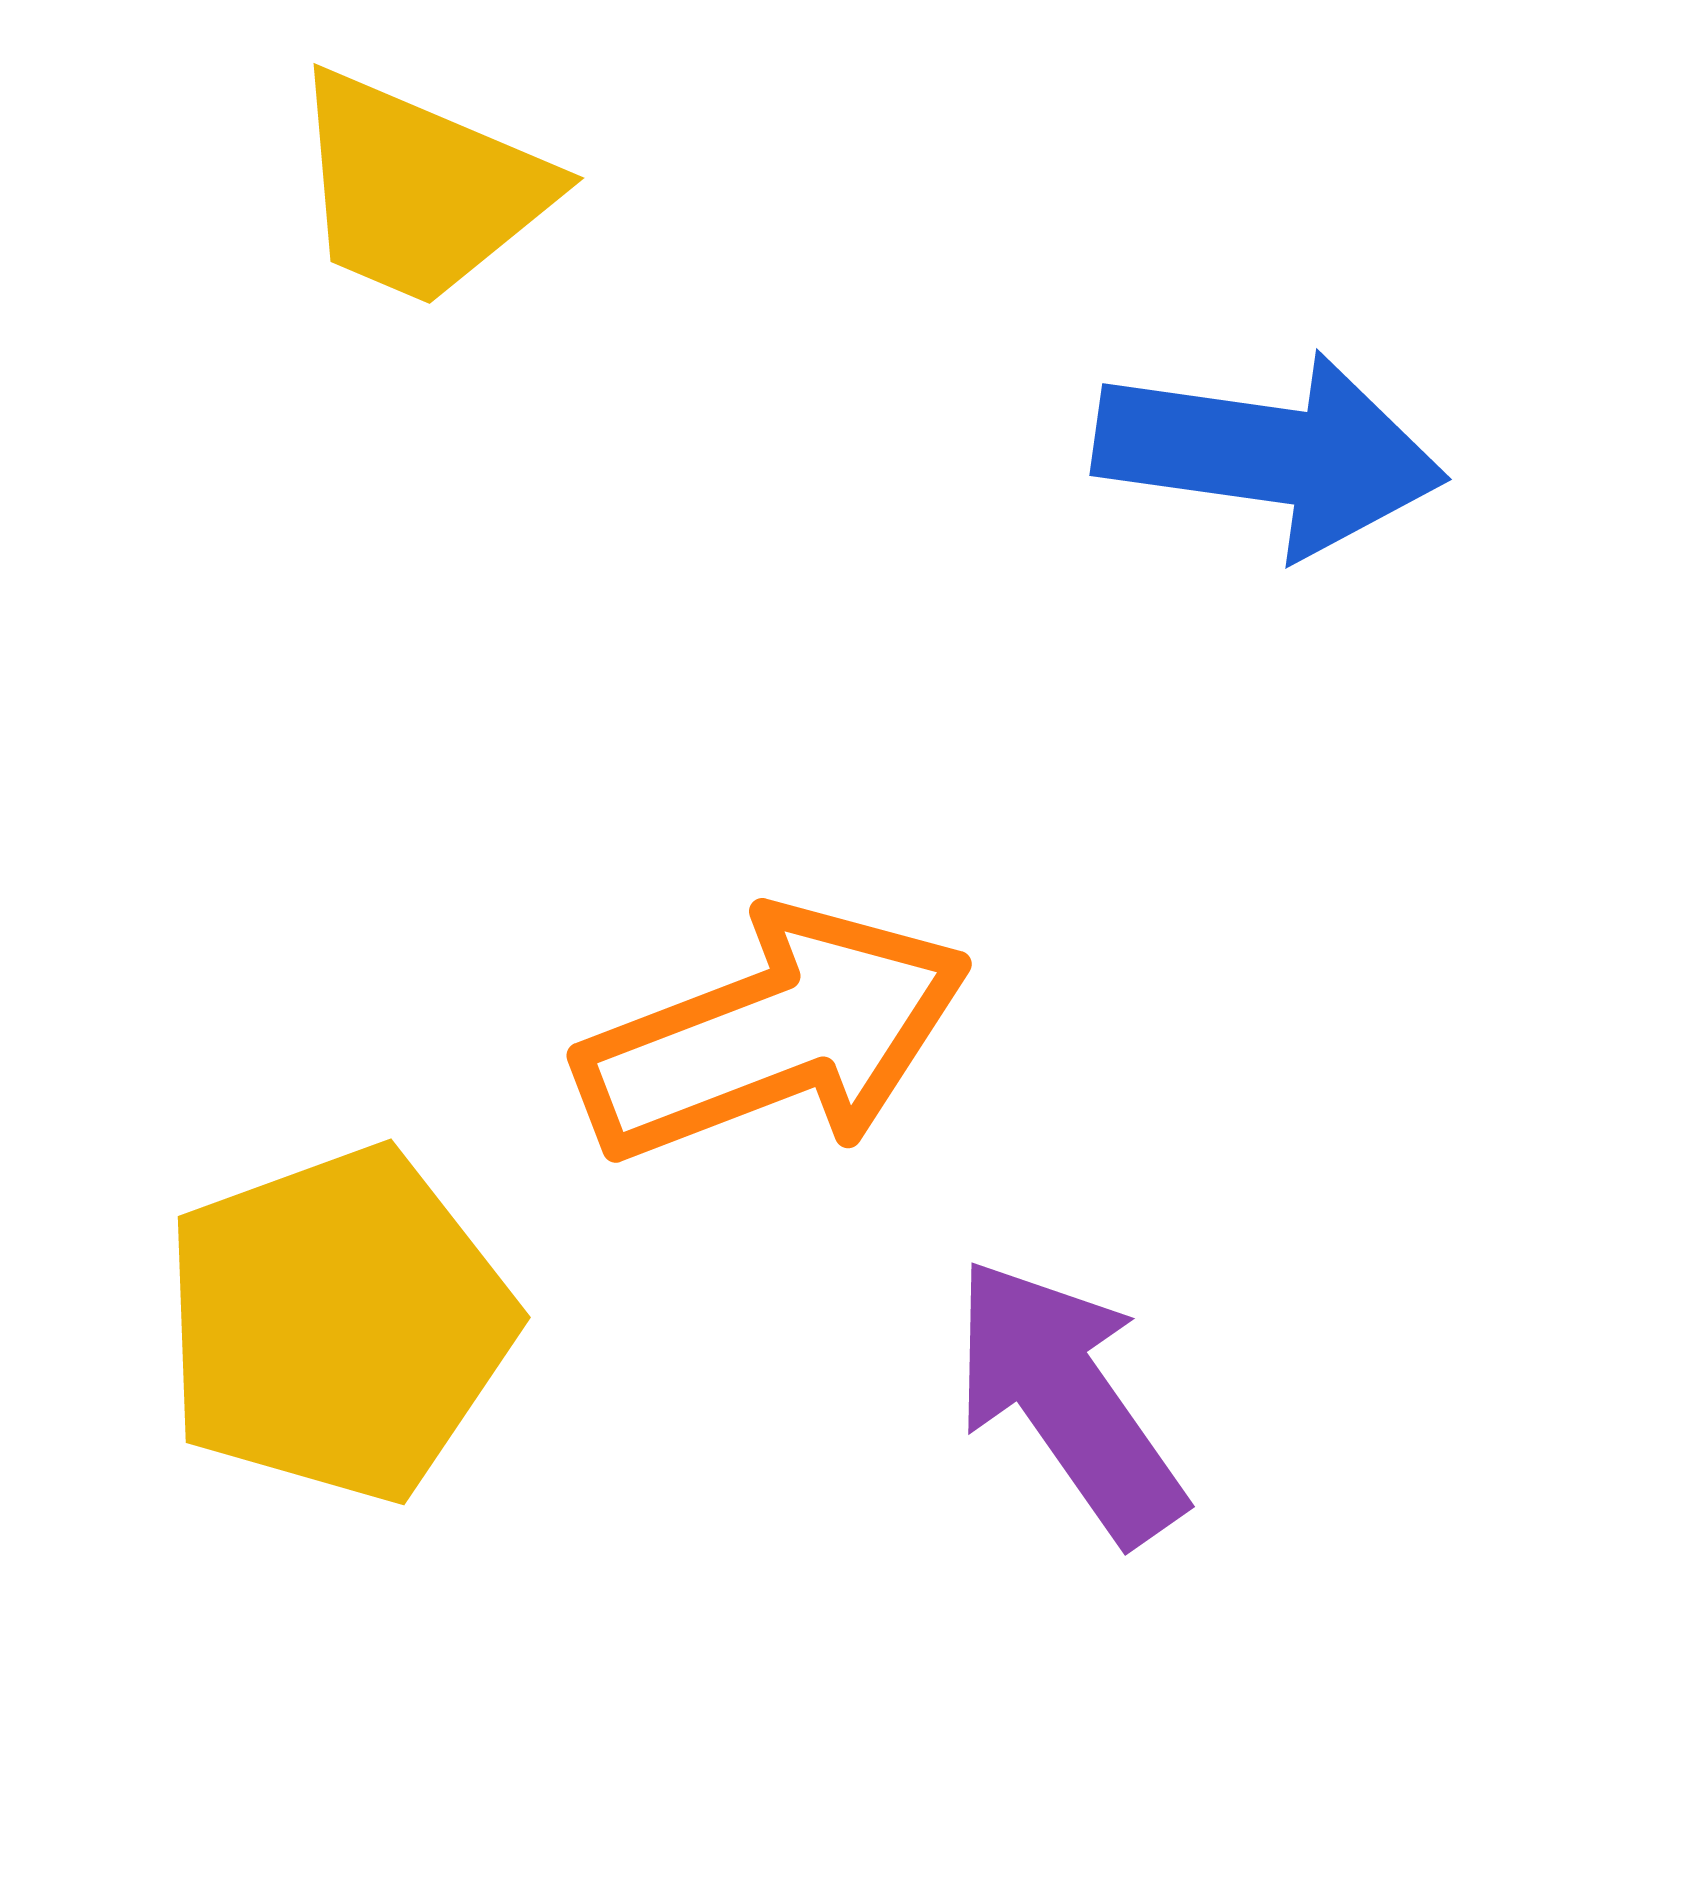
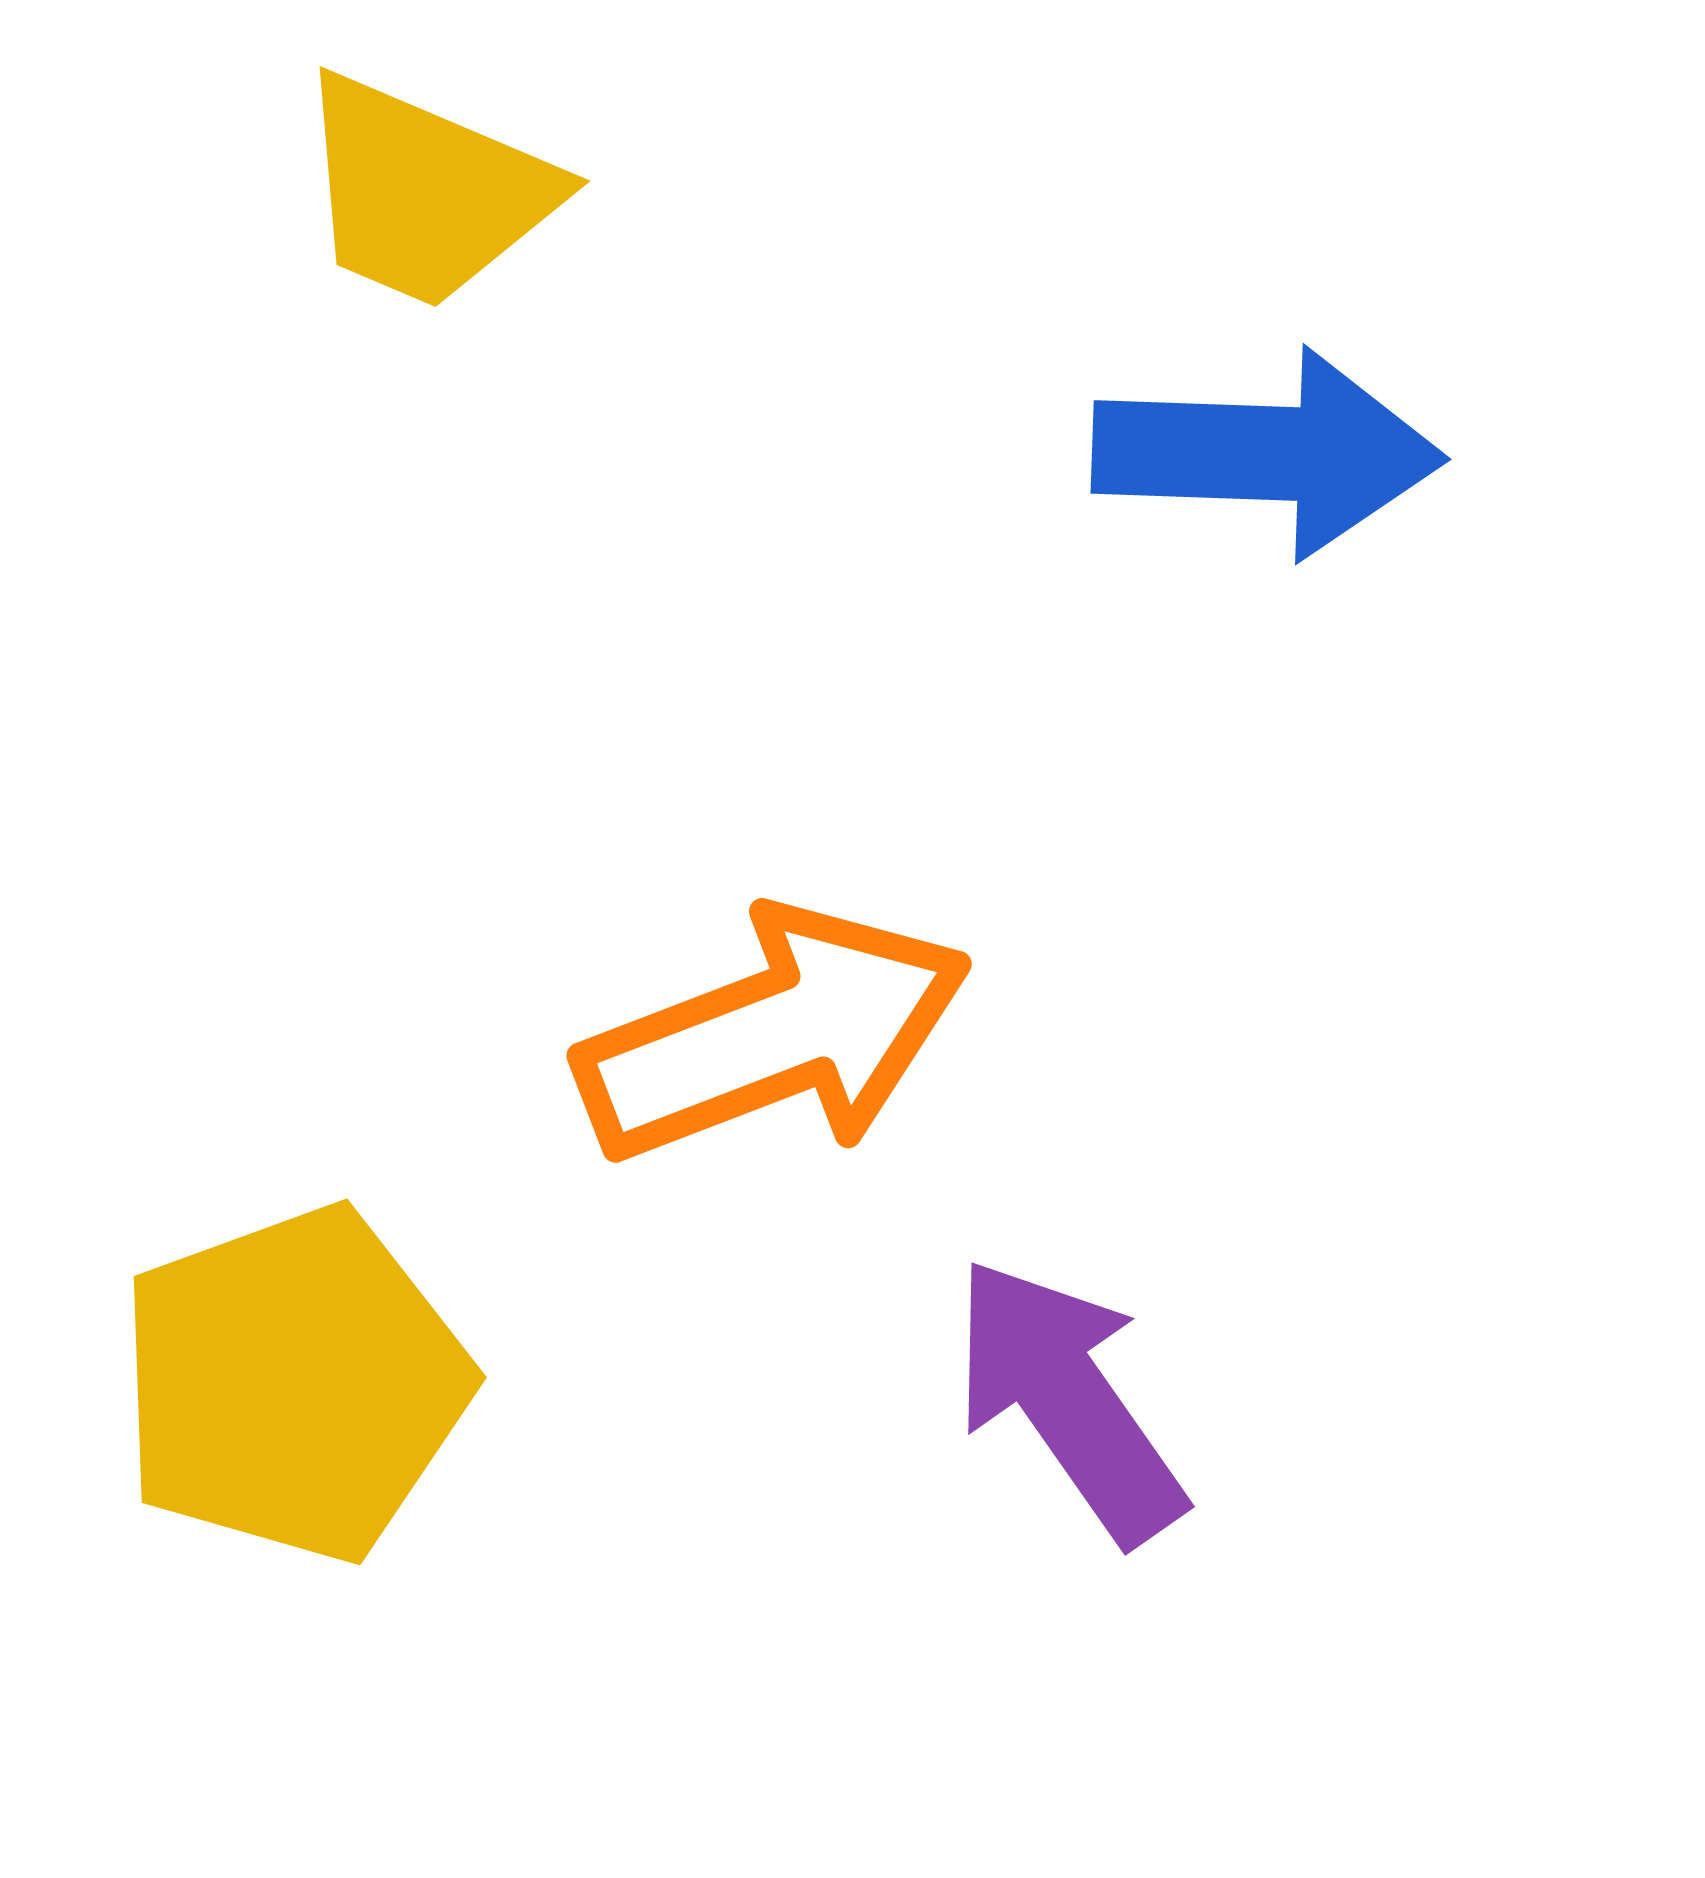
yellow trapezoid: moved 6 px right, 3 px down
blue arrow: moved 2 px left, 1 px up; rotated 6 degrees counterclockwise
yellow pentagon: moved 44 px left, 60 px down
